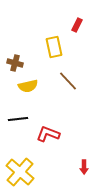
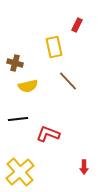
yellow cross: rotated 8 degrees clockwise
